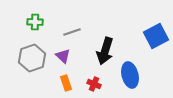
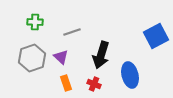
black arrow: moved 4 px left, 4 px down
purple triangle: moved 2 px left, 1 px down
